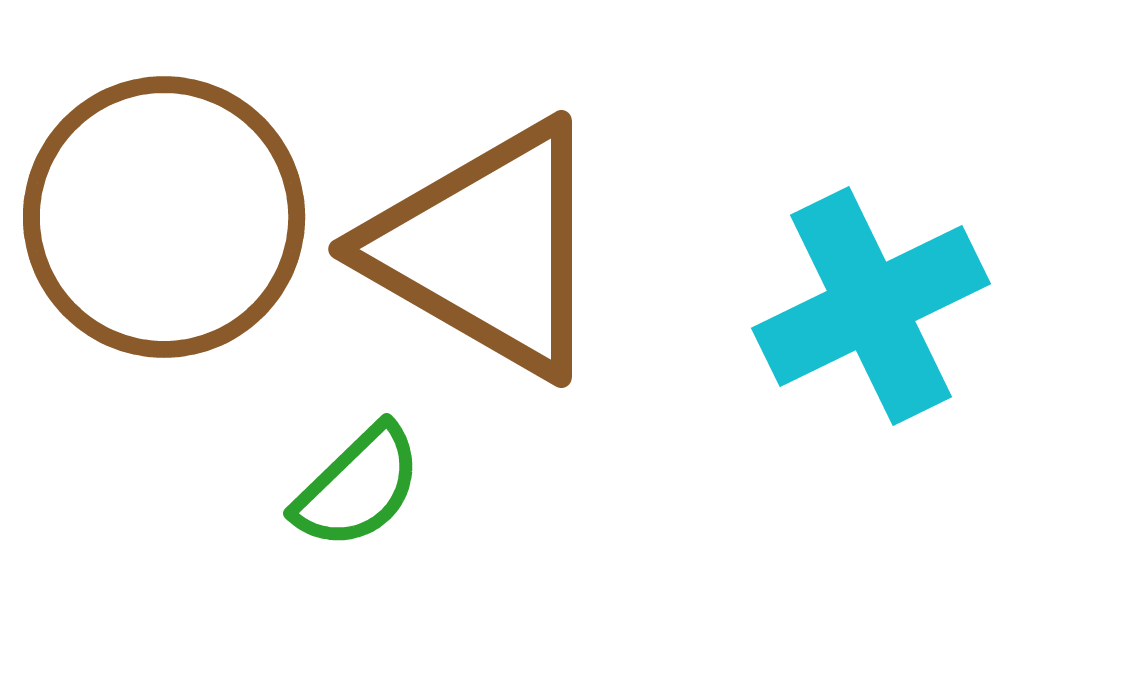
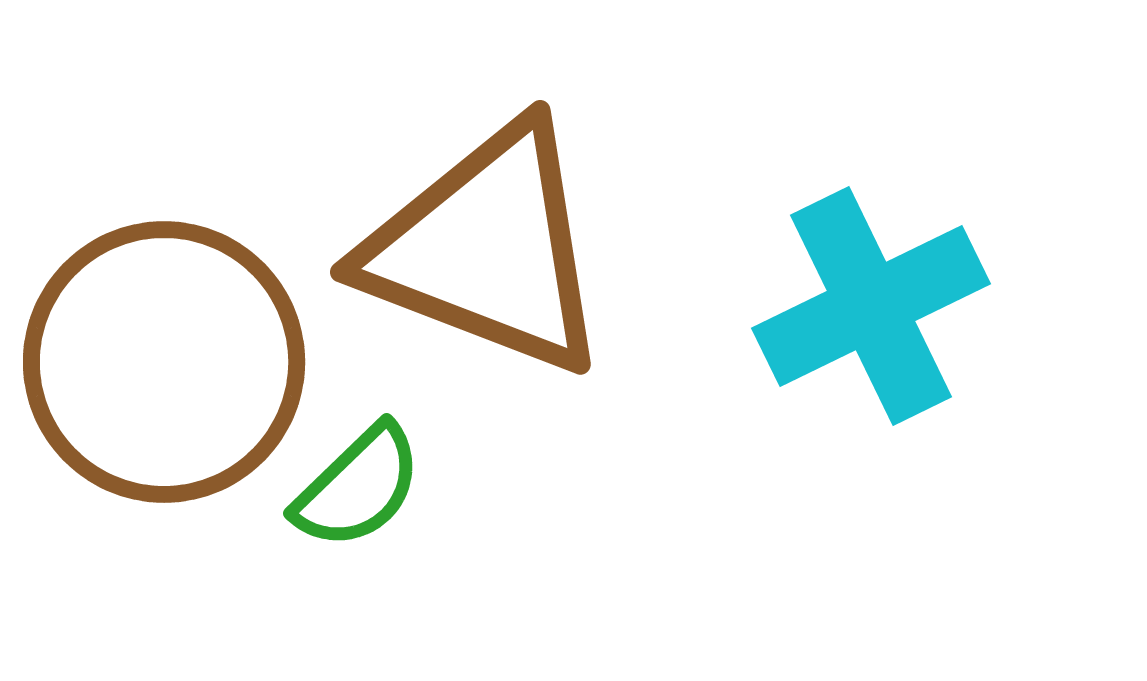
brown circle: moved 145 px down
brown triangle: rotated 9 degrees counterclockwise
